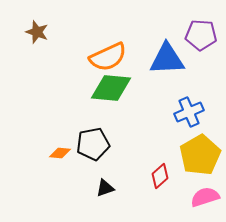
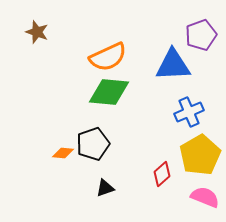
purple pentagon: rotated 24 degrees counterclockwise
blue triangle: moved 6 px right, 6 px down
green diamond: moved 2 px left, 4 px down
black pentagon: rotated 8 degrees counterclockwise
orange diamond: moved 3 px right
red diamond: moved 2 px right, 2 px up
pink semicircle: rotated 40 degrees clockwise
